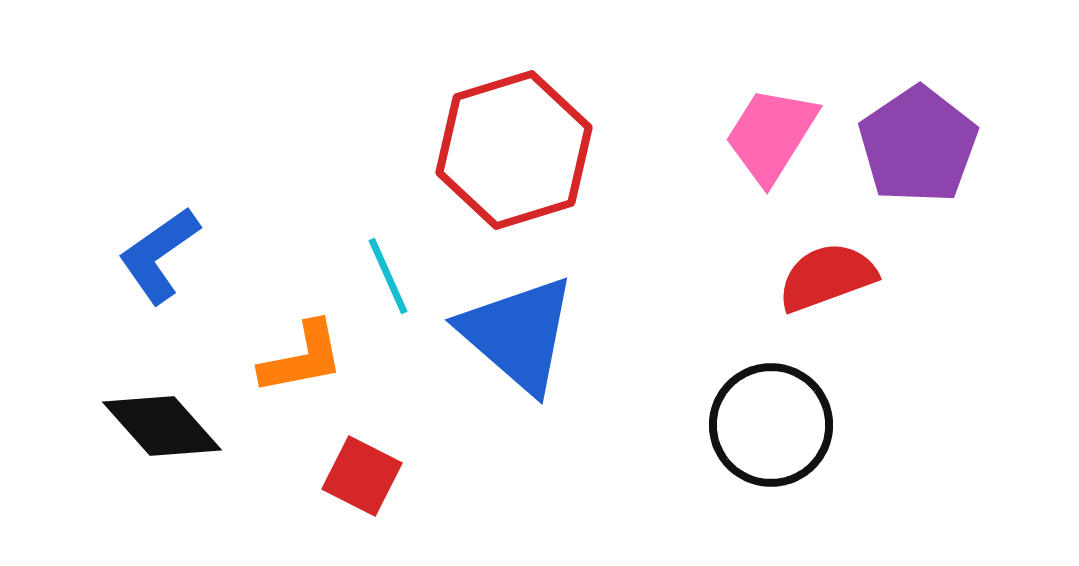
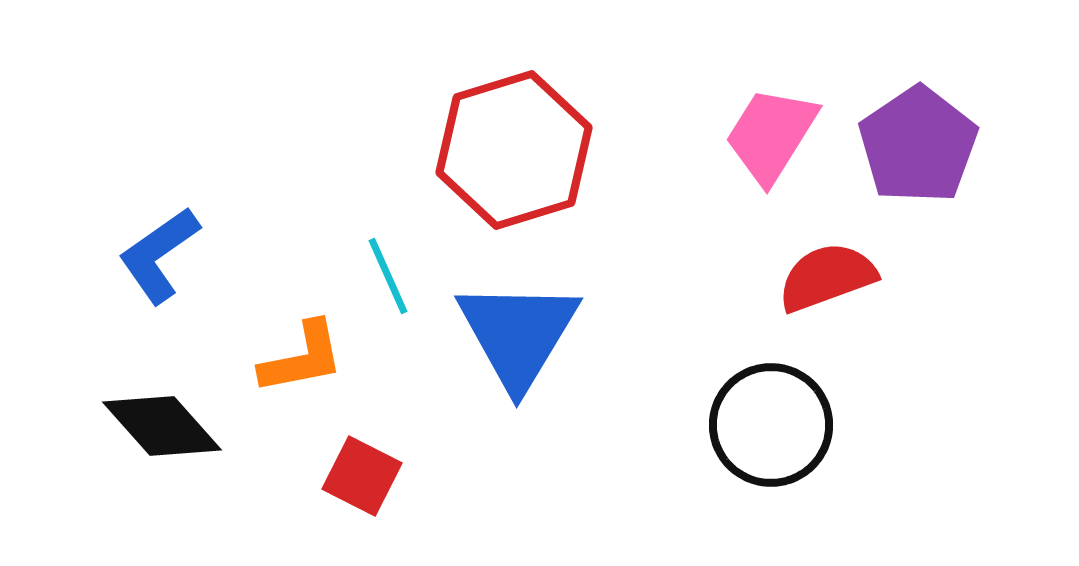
blue triangle: rotated 20 degrees clockwise
